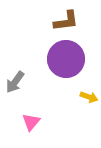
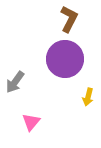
brown L-shape: moved 3 px right, 2 px up; rotated 56 degrees counterclockwise
purple circle: moved 1 px left
yellow arrow: moved 1 px left; rotated 84 degrees clockwise
